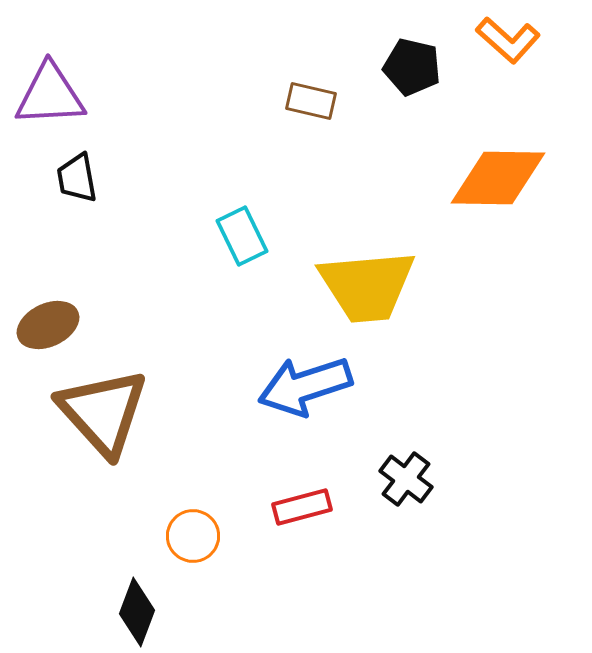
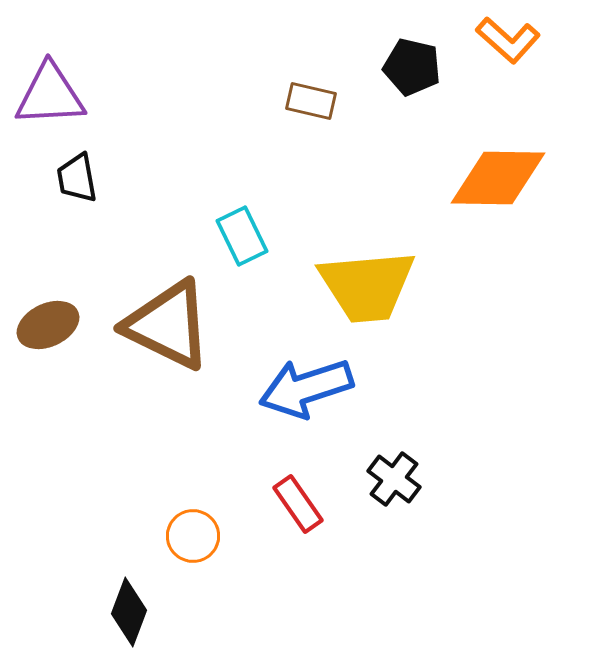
blue arrow: moved 1 px right, 2 px down
brown triangle: moved 65 px right, 87 px up; rotated 22 degrees counterclockwise
black cross: moved 12 px left
red rectangle: moved 4 px left, 3 px up; rotated 70 degrees clockwise
black diamond: moved 8 px left
